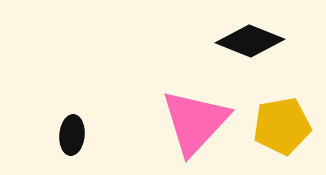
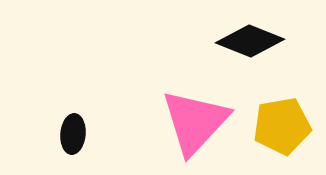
black ellipse: moved 1 px right, 1 px up
